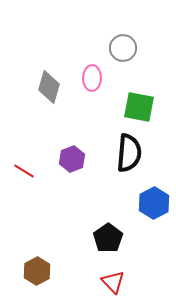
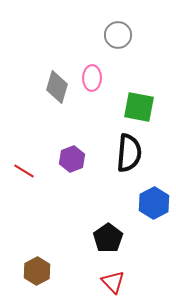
gray circle: moved 5 px left, 13 px up
gray diamond: moved 8 px right
